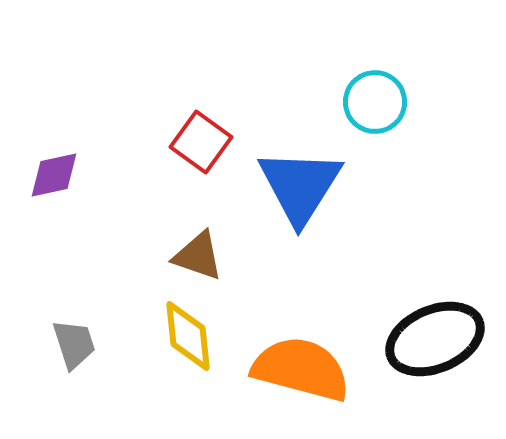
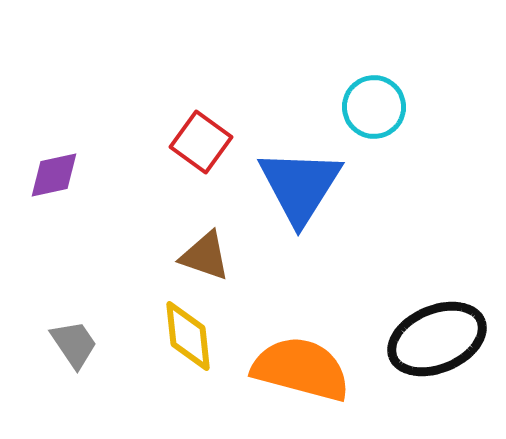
cyan circle: moved 1 px left, 5 px down
brown triangle: moved 7 px right
black ellipse: moved 2 px right
gray trapezoid: rotated 16 degrees counterclockwise
